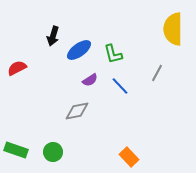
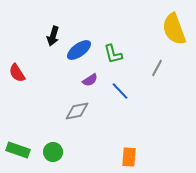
yellow semicircle: moved 1 px right; rotated 20 degrees counterclockwise
red semicircle: moved 5 px down; rotated 96 degrees counterclockwise
gray line: moved 5 px up
blue line: moved 5 px down
green rectangle: moved 2 px right
orange rectangle: rotated 48 degrees clockwise
